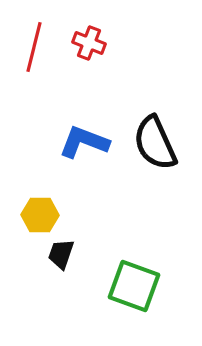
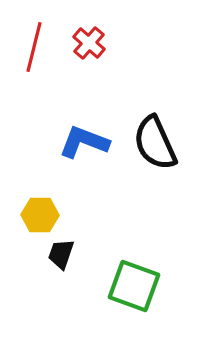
red cross: rotated 20 degrees clockwise
